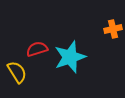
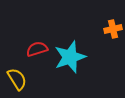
yellow semicircle: moved 7 px down
